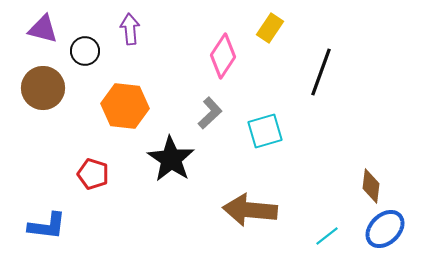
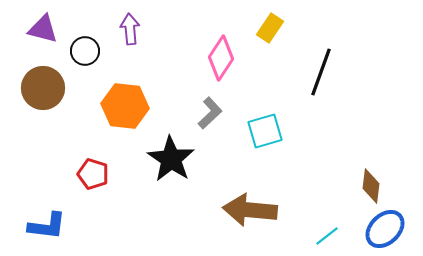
pink diamond: moved 2 px left, 2 px down
